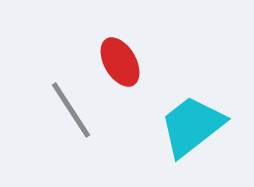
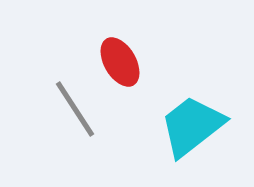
gray line: moved 4 px right, 1 px up
